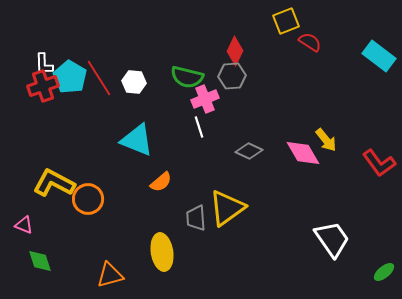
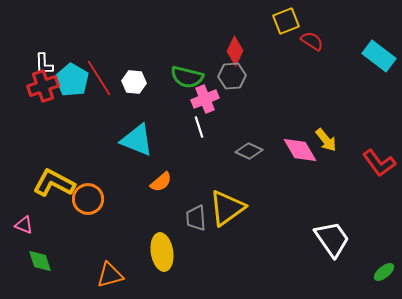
red semicircle: moved 2 px right, 1 px up
cyan pentagon: moved 2 px right, 3 px down
pink diamond: moved 3 px left, 3 px up
